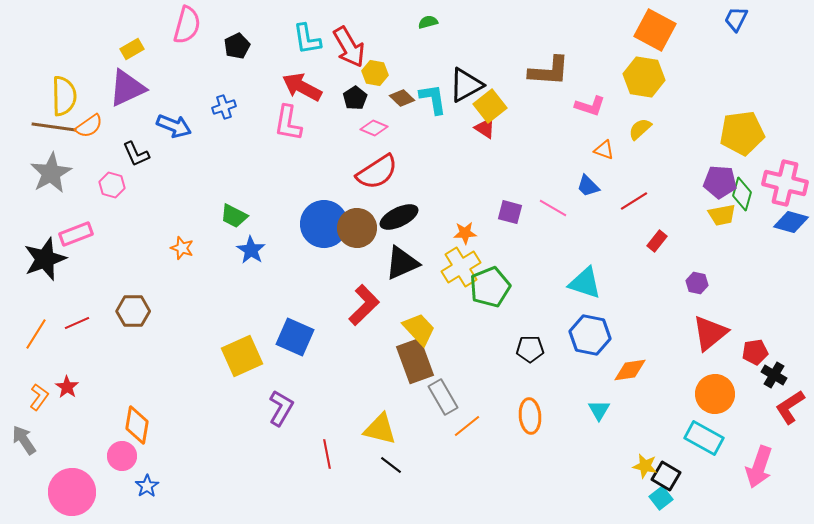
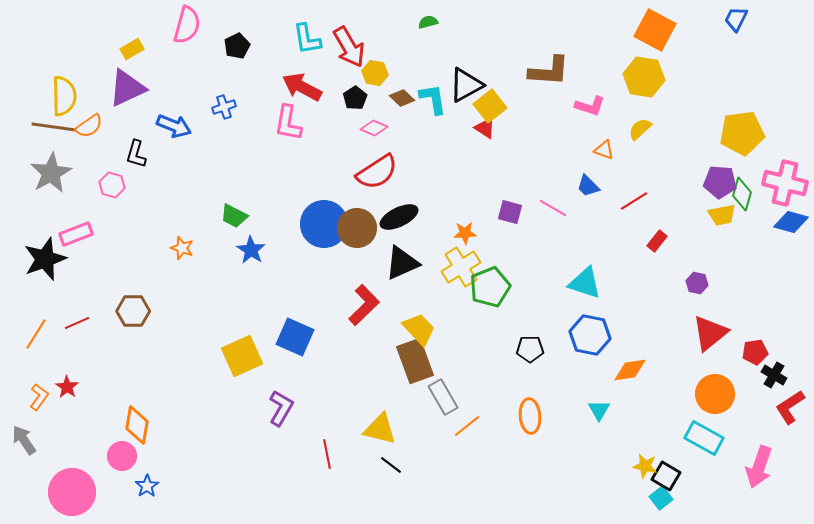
black L-shape at (136, 154): rotated 40 degrees clockwise
